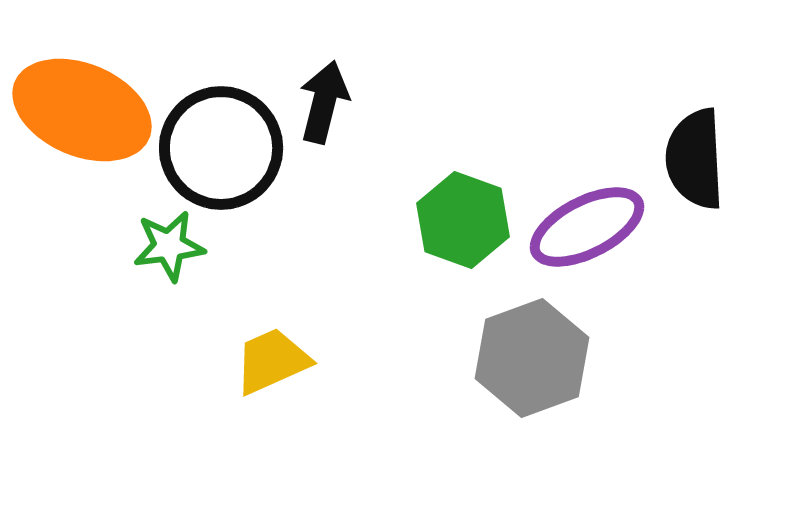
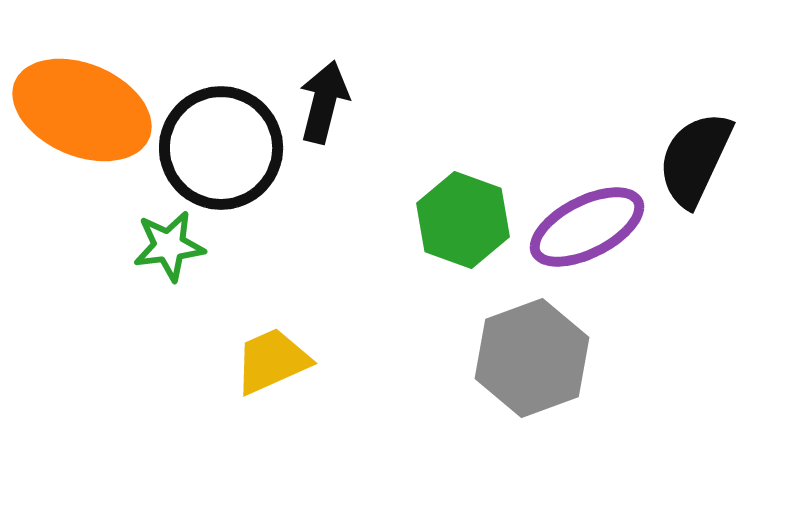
black semicircle: rotated 28 degrees clockwise
